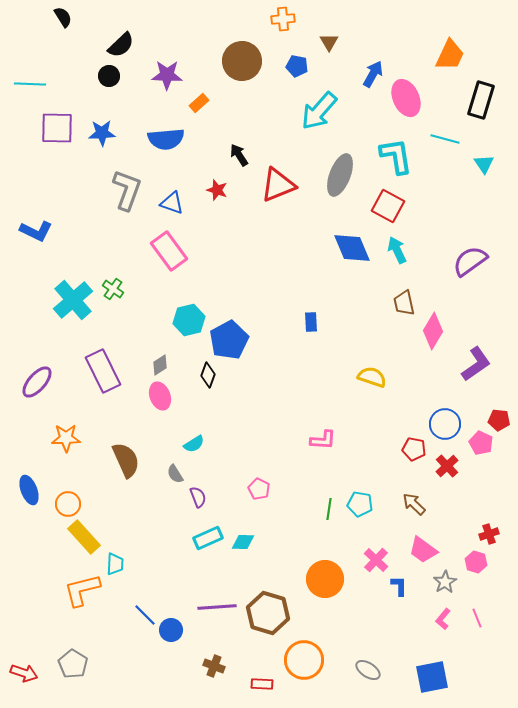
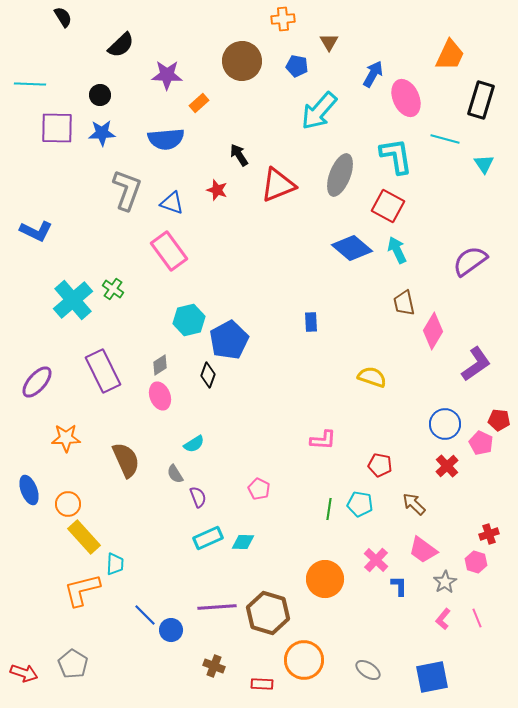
black circle at (109, 76): moved 9 px left, 19 px down
blue diamond at (352, 248): rotated 27 degrees counterclockwise
red pentagon at (414, 449): moved 34 px left, 16 px down
